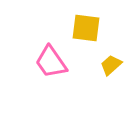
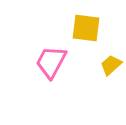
pink trapezoid: rotated 63 degrees clockwise
